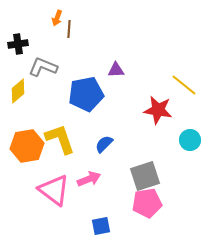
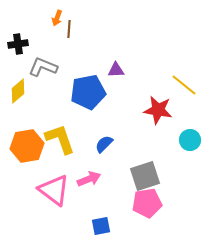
blue pentagon: moved 2 px right, 2 px up
